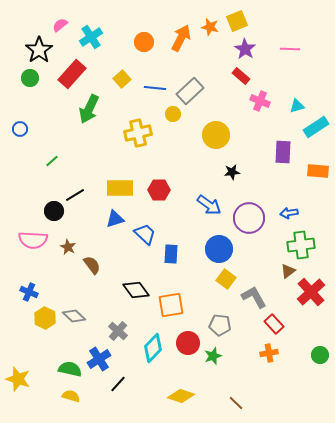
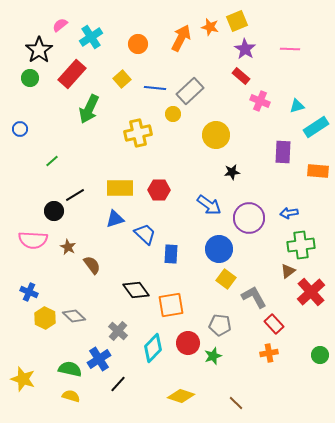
orange circle at (144, 42): moved 6 px left, 2 px down
yellow star at (18, 379): moved 5 px right
